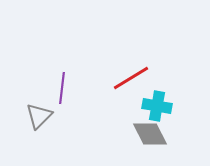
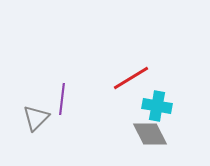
purple line: moved 11 px down
gray triangle: moved 3 px left, 2 px down
